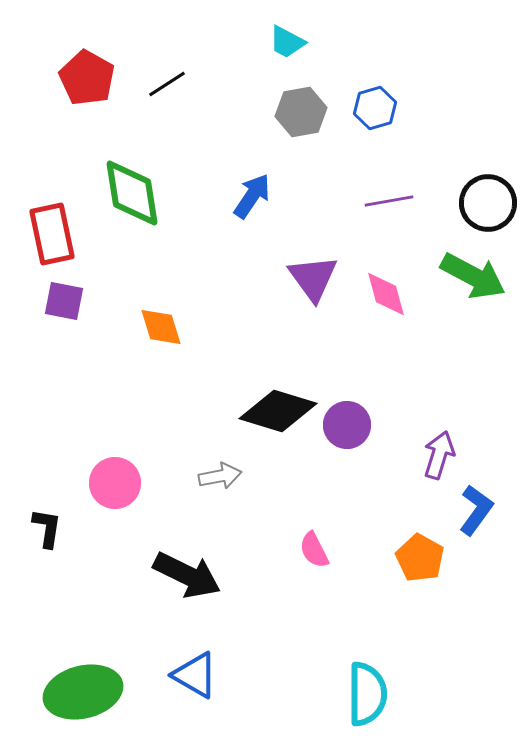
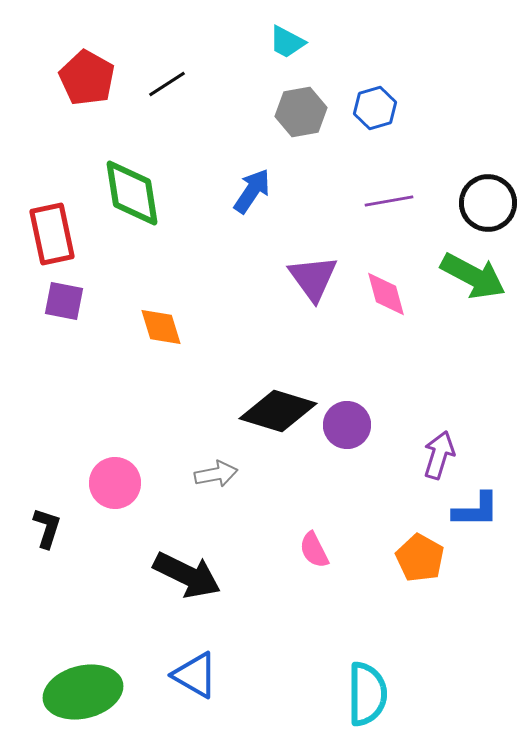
blue arrow: moved 5 px up
gray arrow: moved 4 px left, 2 px up
blue L-shape: rotated 54 degrees clockwise
black L-shape: rotated 9 degrees clockwise
